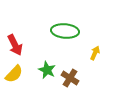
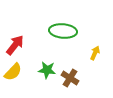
green ellipse: moved 2 px left
red arrow: rotated 115 degrees counterclockwise
green star: rotated 18 degrees counterclockwise
yellow semicircle: moved 1 px left, 2 px up
